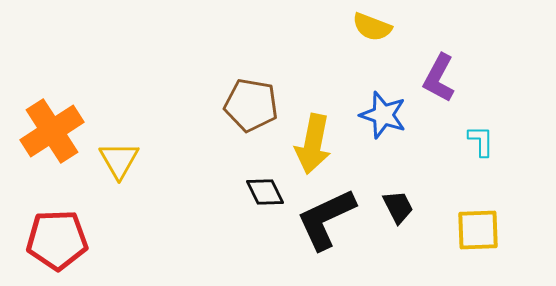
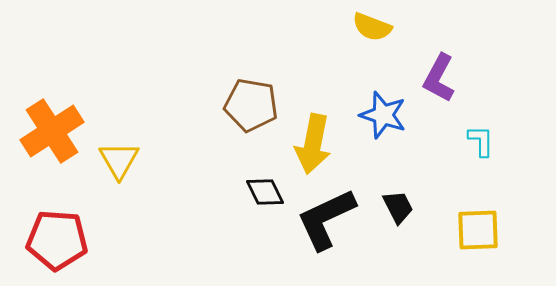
red pentagon: rotated 6 degrees clockwise
